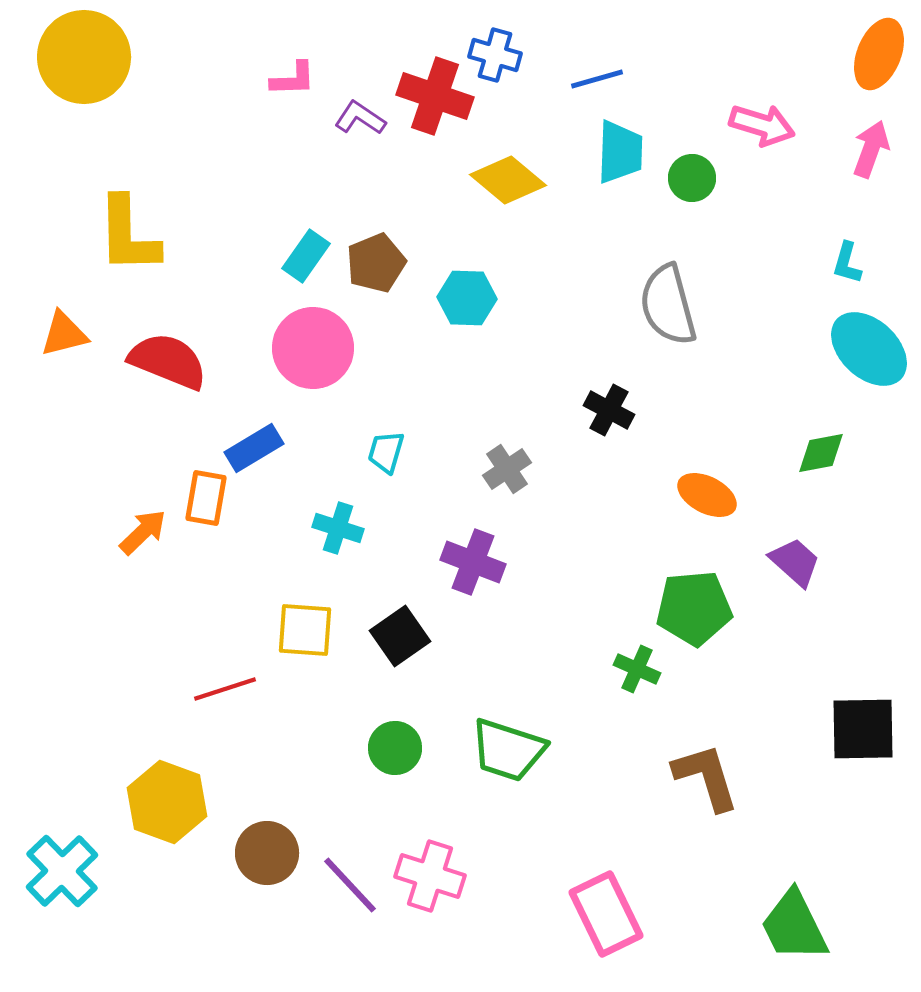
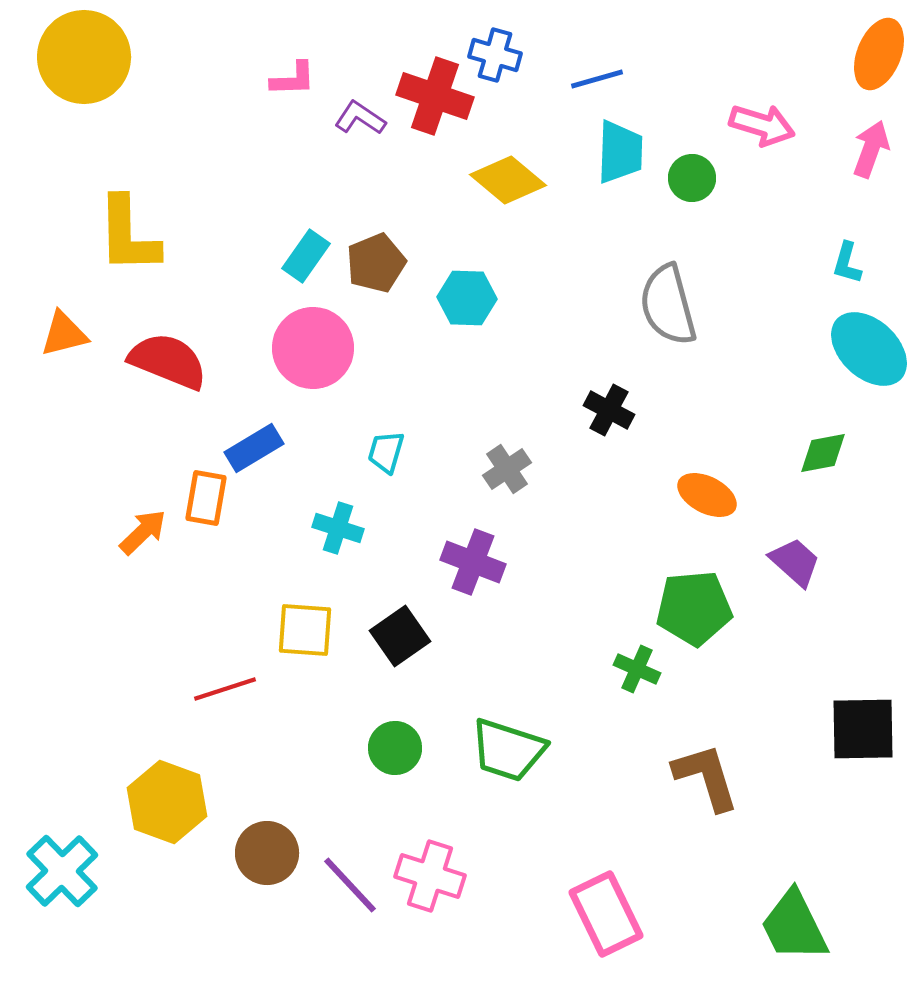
green diamond at (821, 453): moved 2 px right
